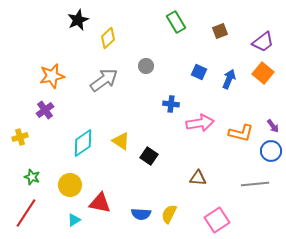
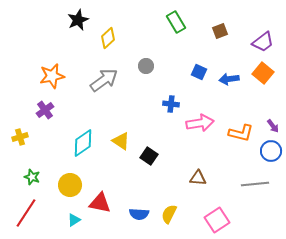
blue arrow: rotated 120 degrees counterclockwise
blue semicircle: moved 2 px left
